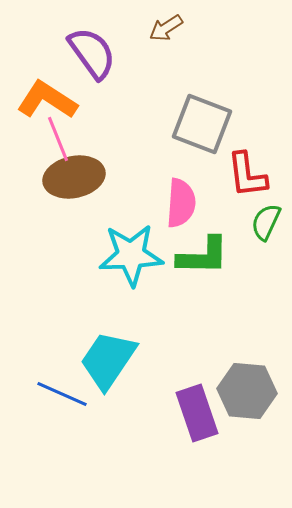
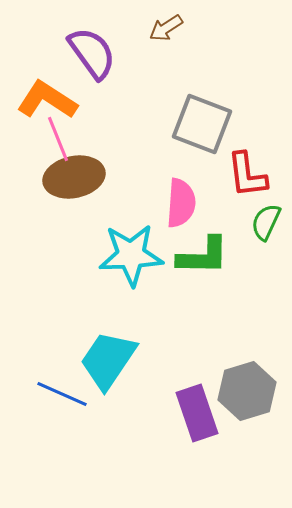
gray hexagon: rotated 22 degrees counterclockwise
